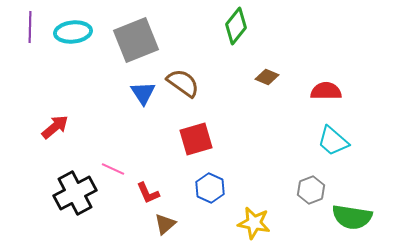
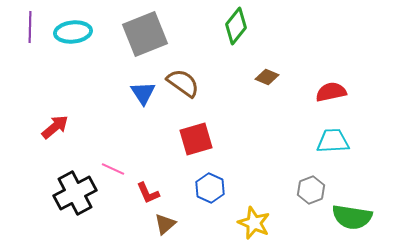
gray square: moved 9 px right, 6 px up
red semicircle: moved 5 px right, 1 px down; rotated 12 degrees counterclockwise
cyan trapezoid: rotated 136 degrees clockwise
yellow star: rotated 12 degrees clockwise
